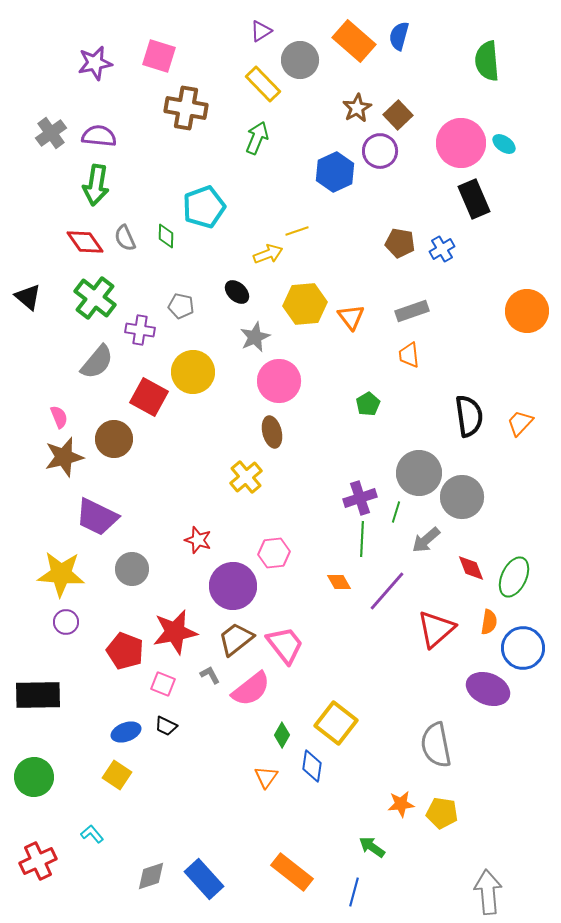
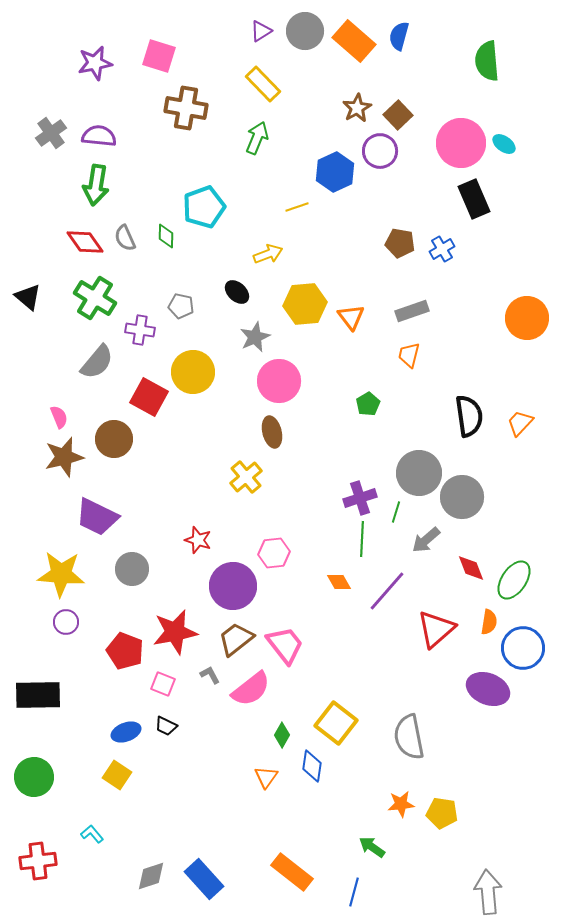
gray circle at (300, 60): moved 5 px right, 29 px up
yellow line at (297, 231): moved 24 px up
green cross at (95, 298): rotated 6 degrees counterclockwise
orange circle at (527, 311): moved 7 px down
orange trapezoid at (409, 355): rotated 20 degrees clockwise
green ellipse at (514, 577): moved 3 px down; rotated 9 degrees clockwise
gray semicircle at (436, 745): moved 27 px left, 8 px up
red cross at (38, 861): rotated 18 degrees clockwise
